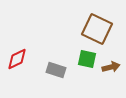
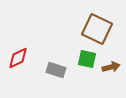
red diamond: moved 1 px right, 1 px up
